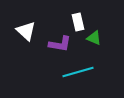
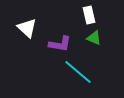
white rectangle: moved 11 px right, 7 px up
white triangle: moved 1 px right, 3 px up
cyan line: rotated 56 degrees clockwise
